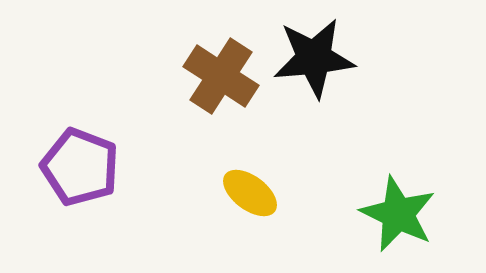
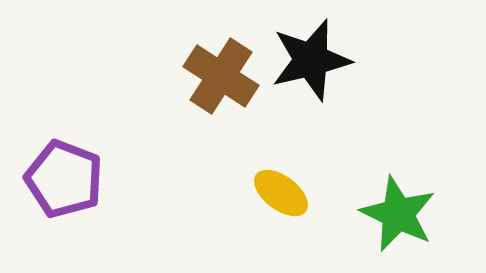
black star: moved 3 px left, 2 px down; rotated 8 degrees counterclockwise
purple pentagon: moved 16 px left, 12 px down
yellow ellipse: moved 31 px right
